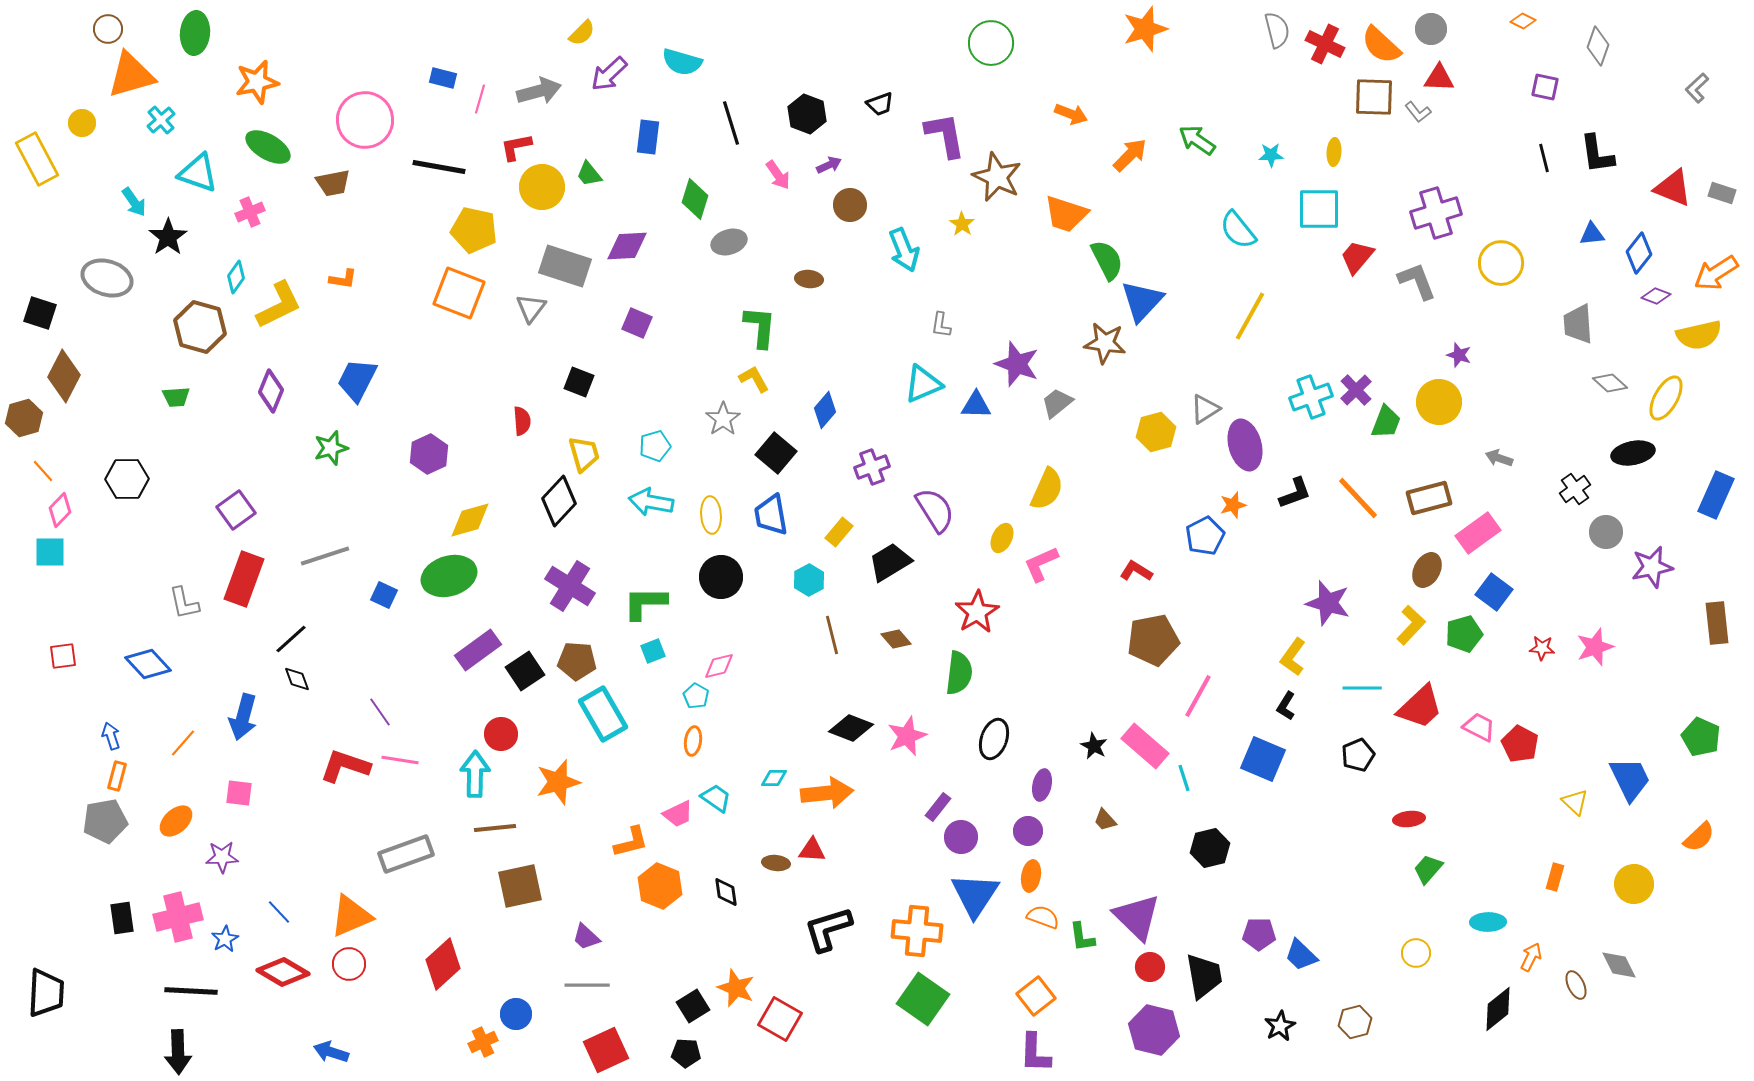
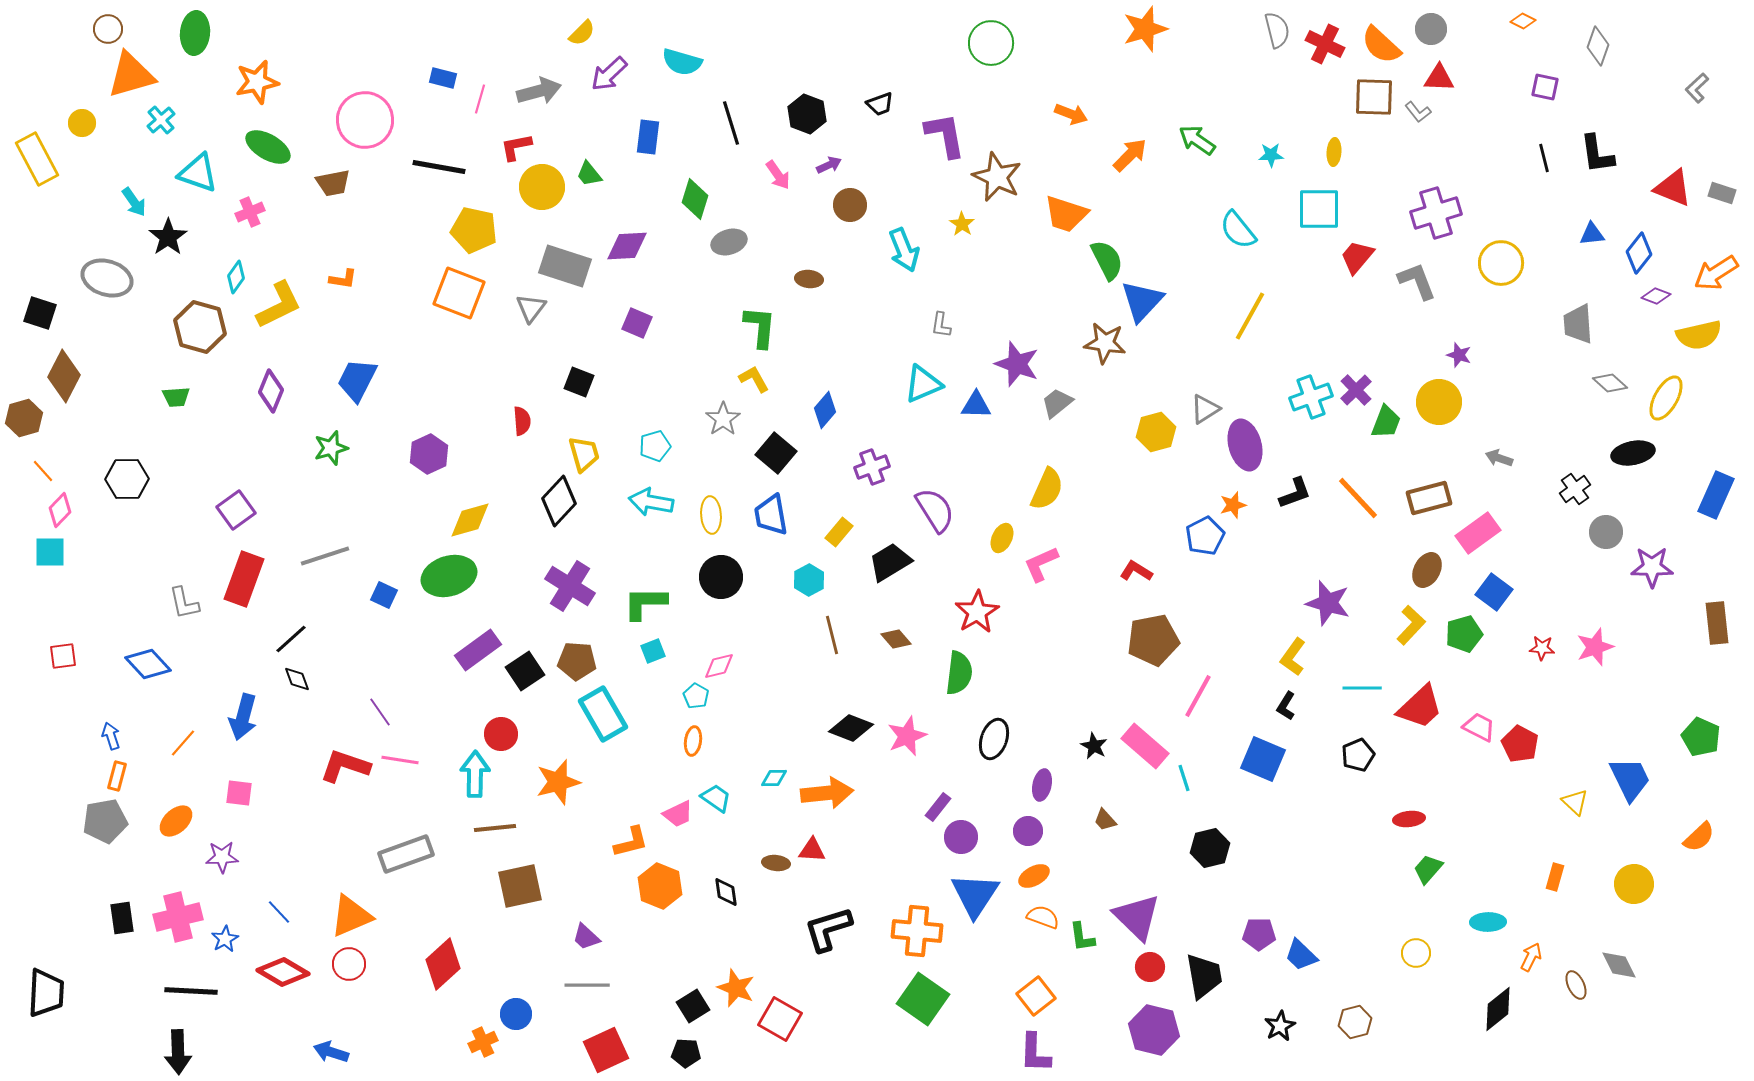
purple star at (1652, 567): rotated 12 degrees clockwise
orange ellipse at (1031, 876): moved 3 px right; rotated 52 degrees clockwise
